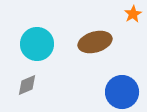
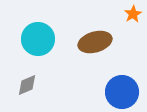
cyan circle: moved 1 px right, 5 px up
